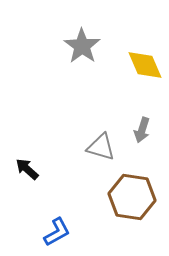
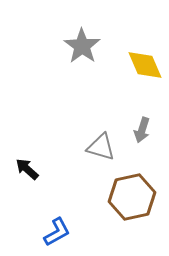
brown hexagon: rotated 21 degrees counterclockwise
